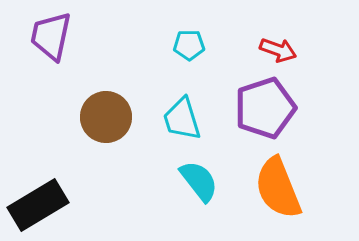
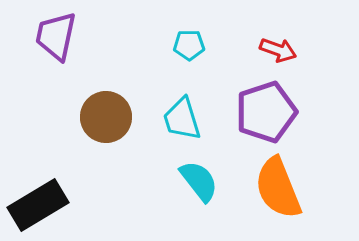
purple trapezoid: moved 5 px right
purple pentagon: moved 1 px right, 4 px down
